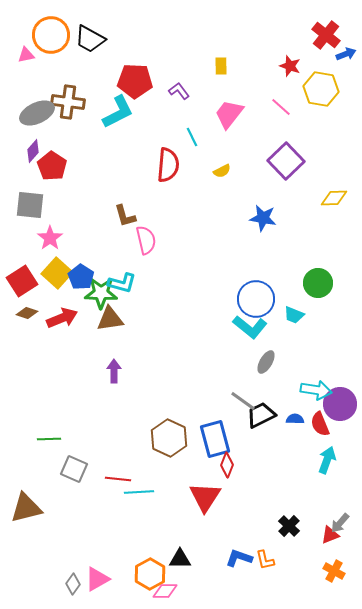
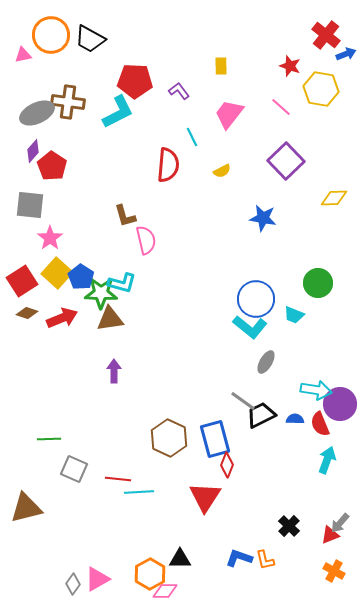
pink triangle at (26, 55): moved 3 px left
